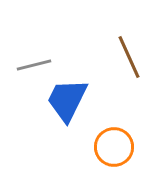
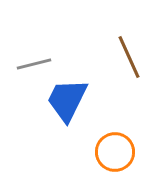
gray line: moved 1 px up
orange circle: moved 1 px right, 5 px down
